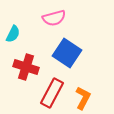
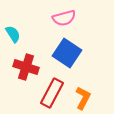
pink semicircle: moved 10 px right
cyan semicircle: rotated 60 degrees counterclockwise
